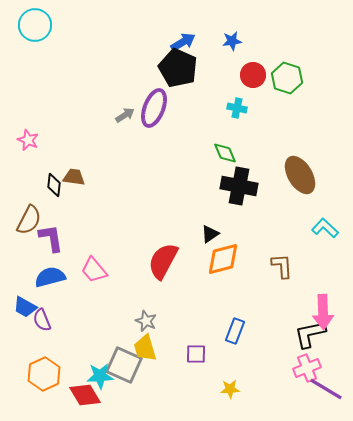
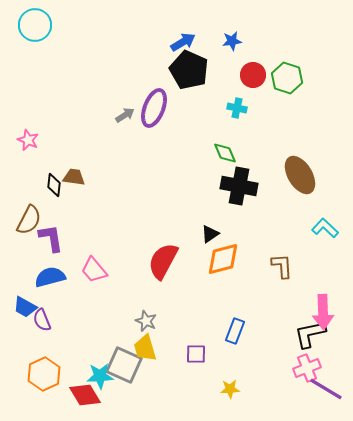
black pentagon: moved 11 px right, 2 px down
